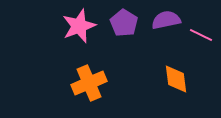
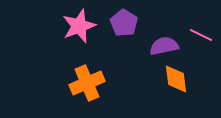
purple semicircle: moved 2 px left, 26 px down
orange cross: moved 2 px left
